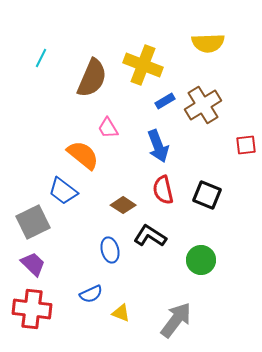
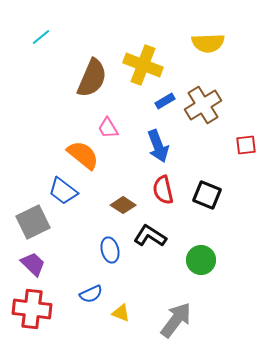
cyan line: moved 21 px up; rotated 24 degrees clockwise
